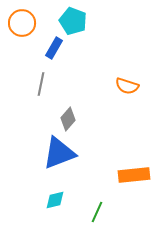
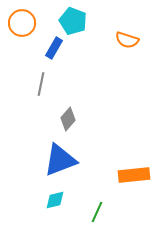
orange semicircle: moved 46 px up
blue triangle: moved 1 px right, 7 px down
